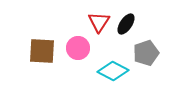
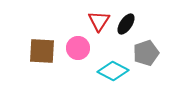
red triangle: moved 1 px up
